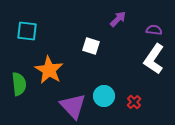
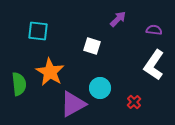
cyan square: moved 11 px right
white square: moved 1 px right
white L-shape: moved 6 px down
orange star: moved 1 px right, 2 px down
cyan circle: moved 4 px left, 8 px up
purple triangle: moved 2 px up; rotated 44 degrees clockwise
